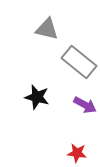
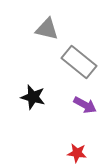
black star: moved 4 px left
